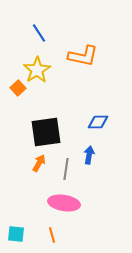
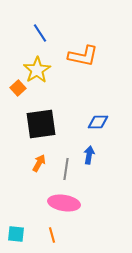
blue line: moved 1 px right
black square: moved 5 px left, 8 px up
